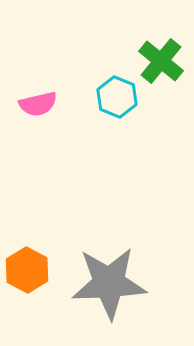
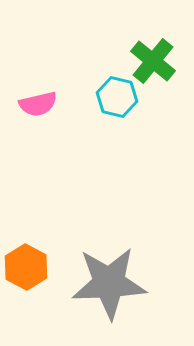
green cross: moved 8 px left
cyan hexagon: rotated 9 degrees counterclockwise
orange hexagon: moved 1 px left, 3 px up
